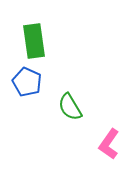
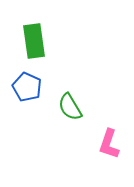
blue pentagon: moved 5 px down
pink L-shape: rotated 16 degrees counterclockwise
